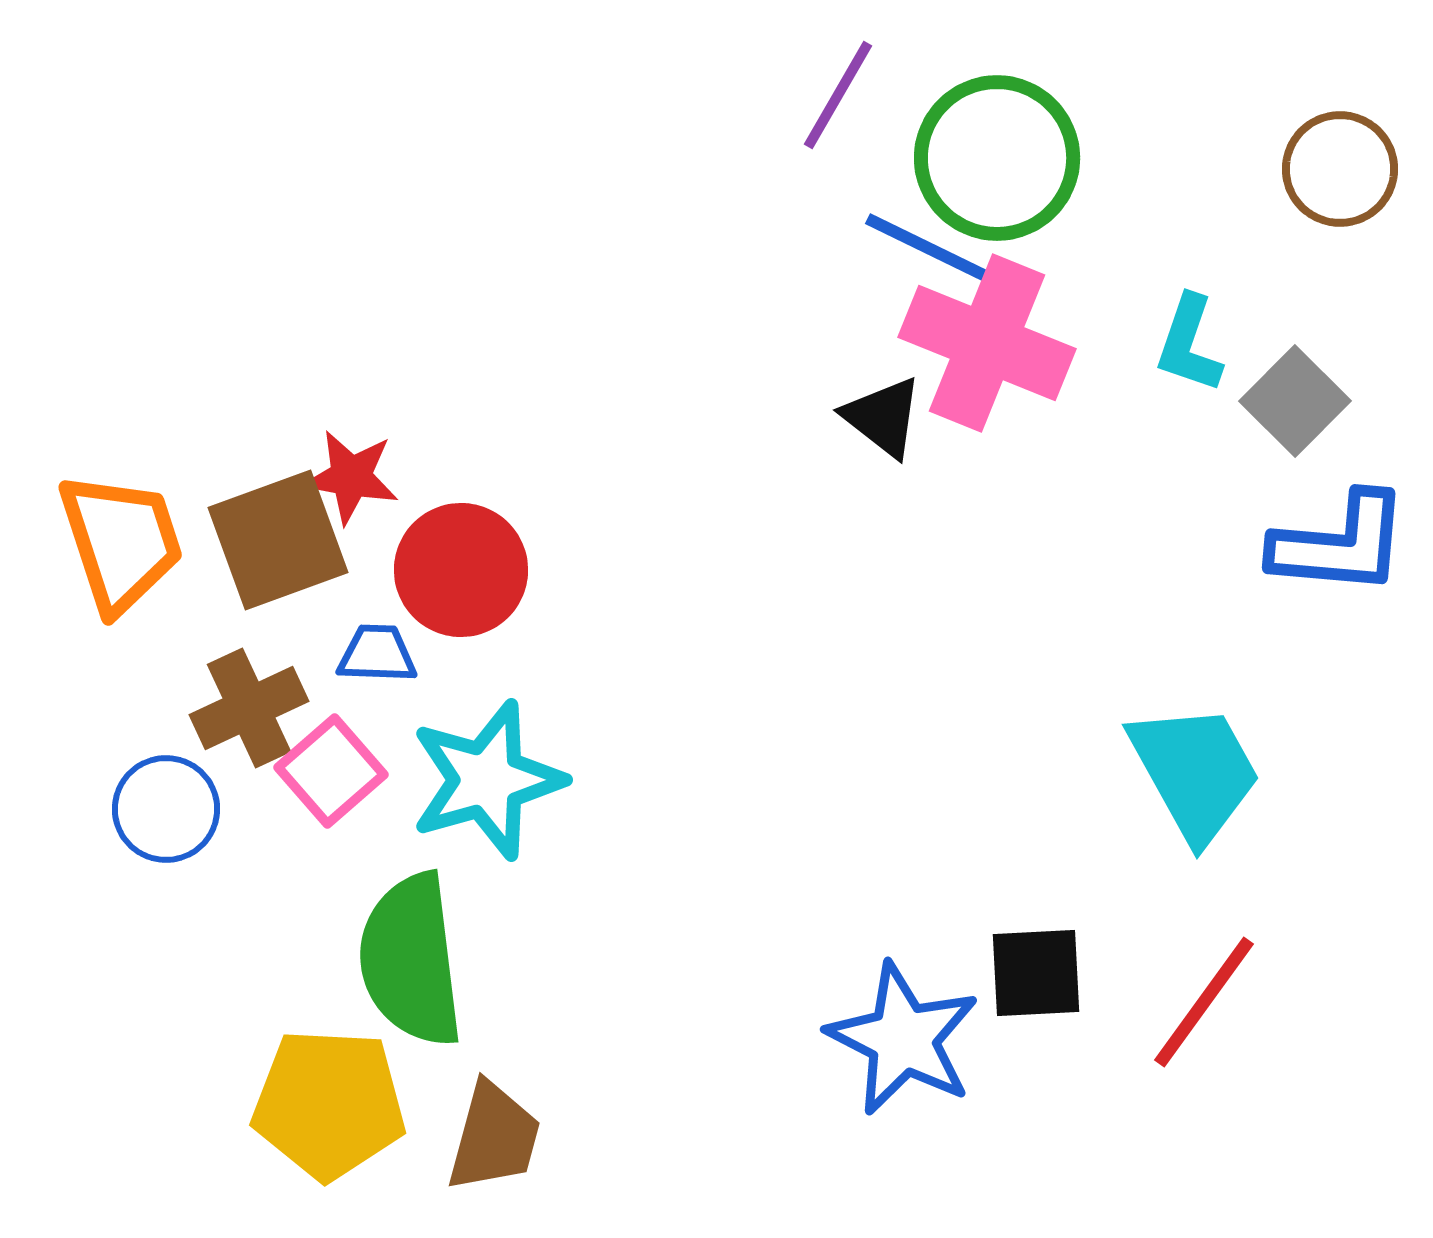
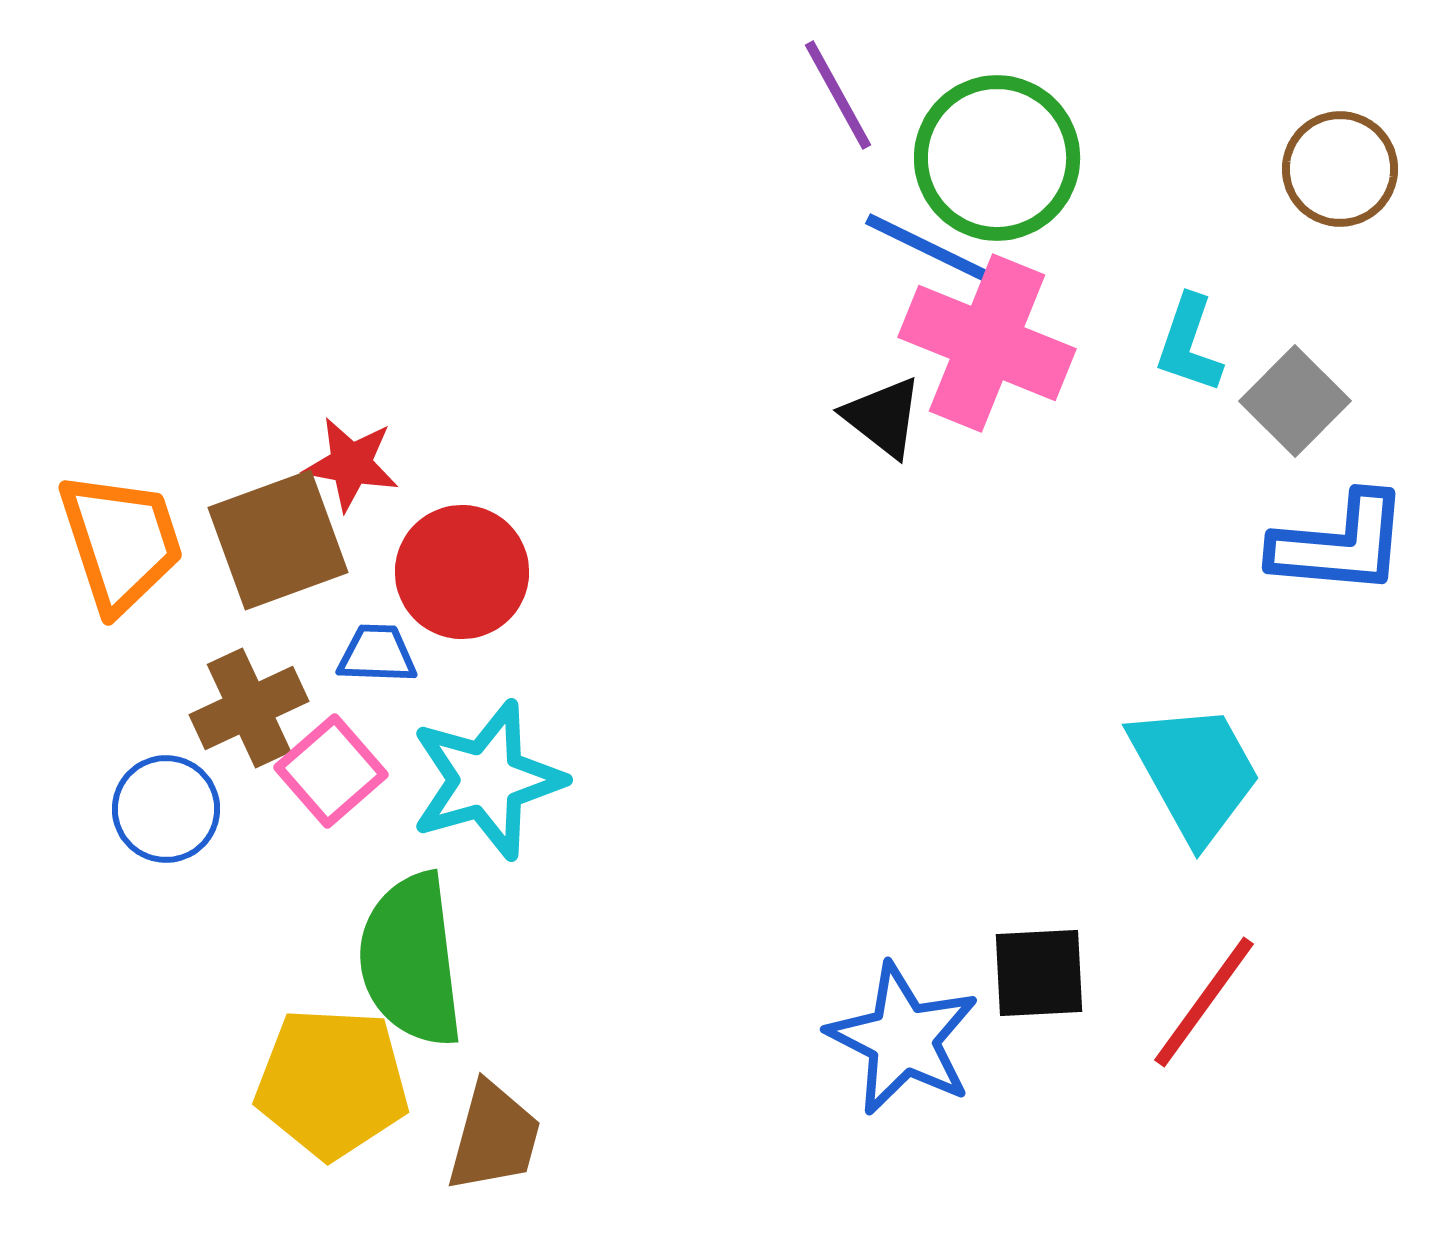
purple line: rotated 59 degrees counterclockwise
red star: moved 13 px up
red circle: moved 1 px right, 2 px down
black square: moved 3 px right
yellow pentagon: moved 3 px right, 21 px up
